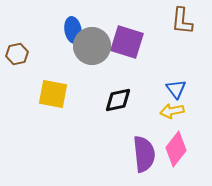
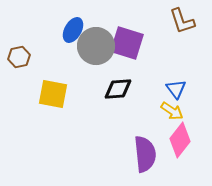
brown L-shape: rotated 24 degrees counterclockwise
blue ellipse: rotated 40 degrees clockwise
purple square: moved 1 px down
gray circle: moved 4 px right
brown hexagon: moved 2 px right, 3 px down
black diamond: moved 11 px up; rotated 8 degrees clockwise
yellow arrow: rotated 135 degrees counterclockwise
pink diamond: moved 4 px right, 9 px up
purple semicircle: moved 1 px right
